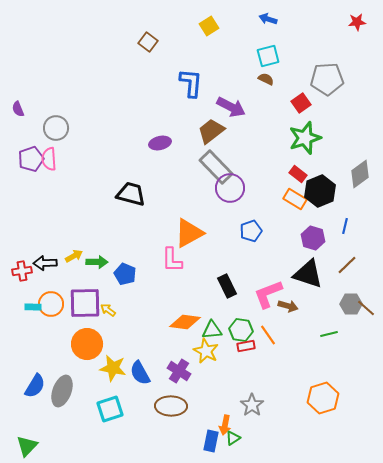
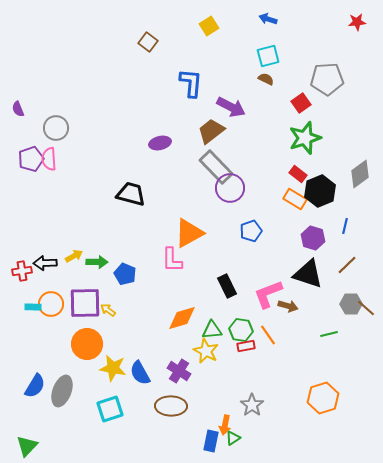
orange diamond at (185, 322): moved 3 px left, 4 px up; rotated 24 degrees counterclockwise
